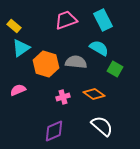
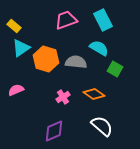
orange hexagon: moved 5 px up
pink semicircle: moved 2 px left
pink cross: rotated 16 degrees counterclockwise
